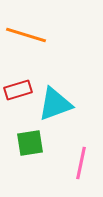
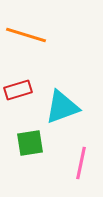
cyan triangle: moved 7 px right, 3 px down
